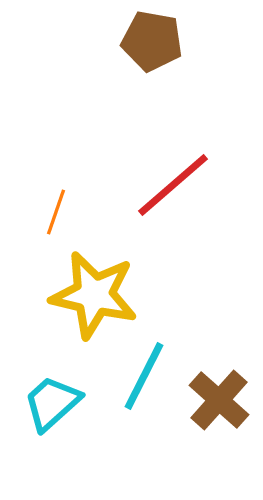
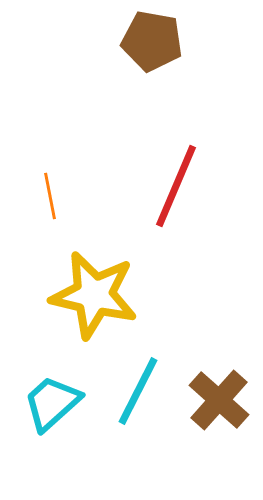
red line: moved 3 px right, 1 px down; rotated 26 degrees counterclockwise
orange line: moved 6 px left, 16 px up; rotated 30 degrees counterclockwise
cyan line: moved 6 px left, 15 px down
